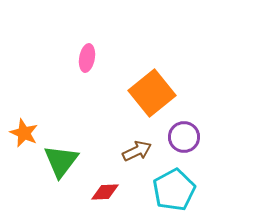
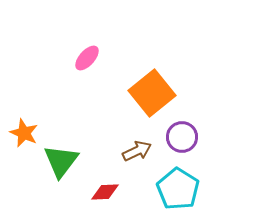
pink ellipse: rotated 32 degrees clockwise
purple circle: moved 2 px left
cyan pentagon: moved 4 px right, 1 px up; rotated 12 degrees counterclockwise
